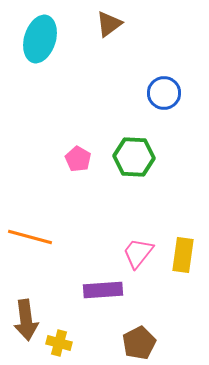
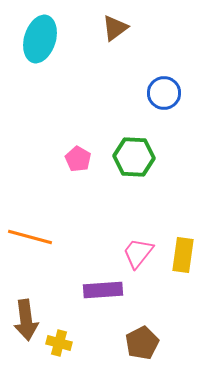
brown triangle: moved 6 px right, 4 px down
brown pentagon: moved 3 px right
